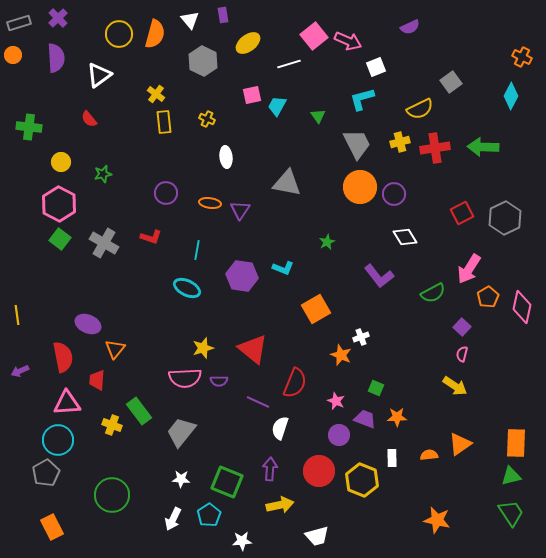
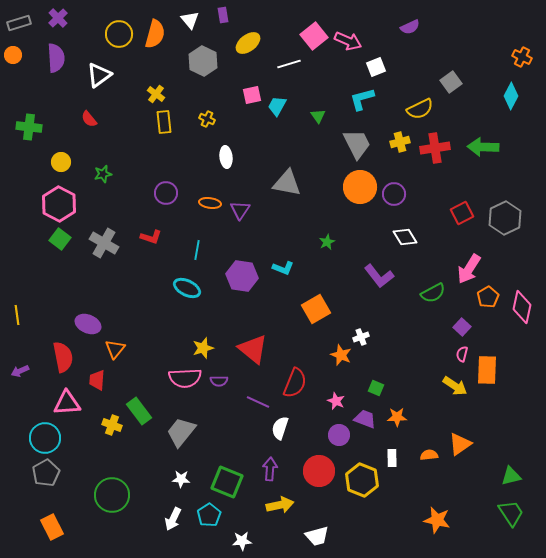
cyan circle at (58, 440): moved 13 px left, 2 px up
orange rectangle at (516, 443): moved 29 px left, 73 px up
